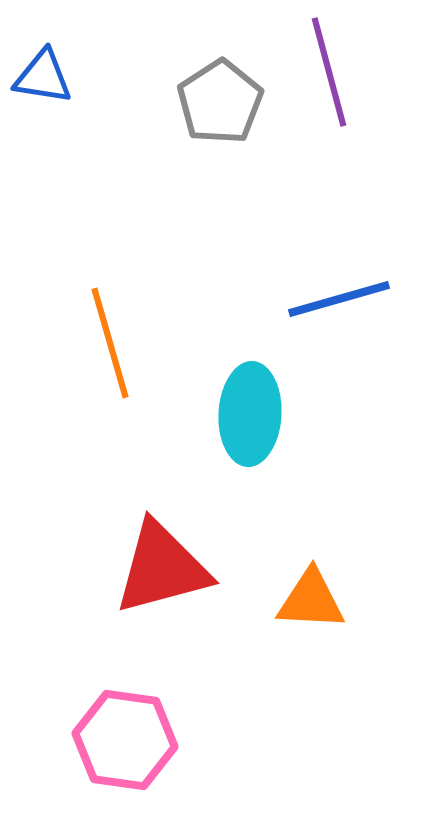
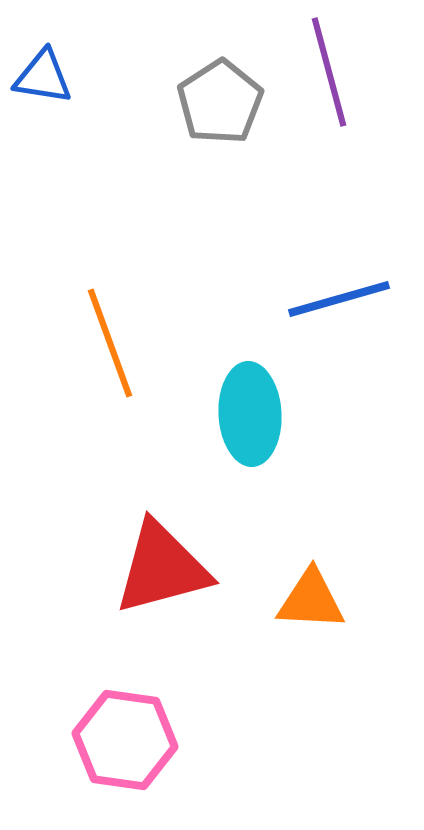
orange line: rotated 4 degrees counterclockwise
cyan ellipse: rotated 6 degrees counterclockwise
